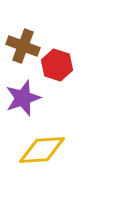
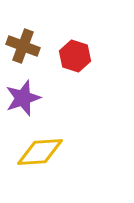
red hexagon: moved 18 px right, 9 px up
yellow diamond: moved 2 px left, 2 px down
